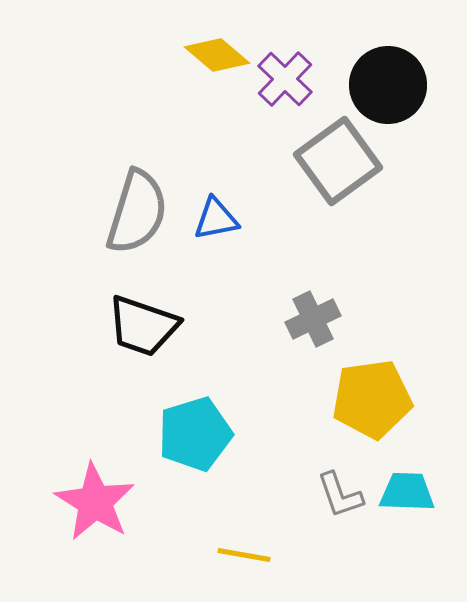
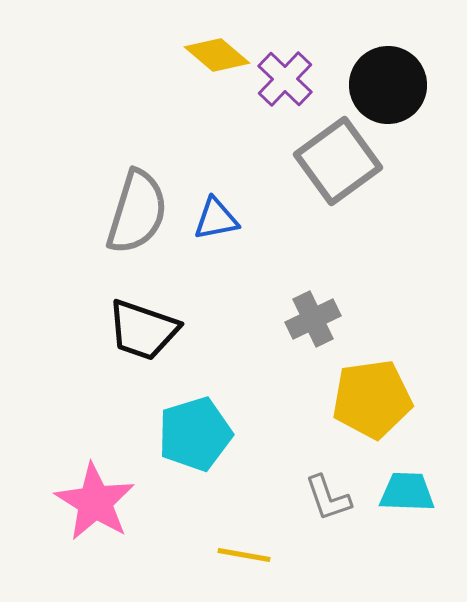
black trapezoid: moved 4 px down
gray L-shape: moved 12 px left, 3 px down
